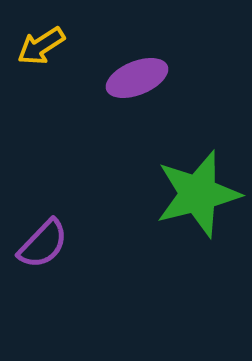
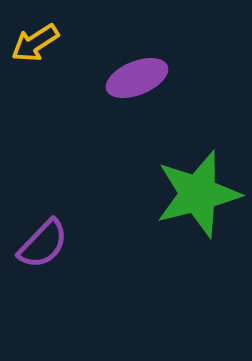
yellow arrow: moved 6 px left, 3 px up
